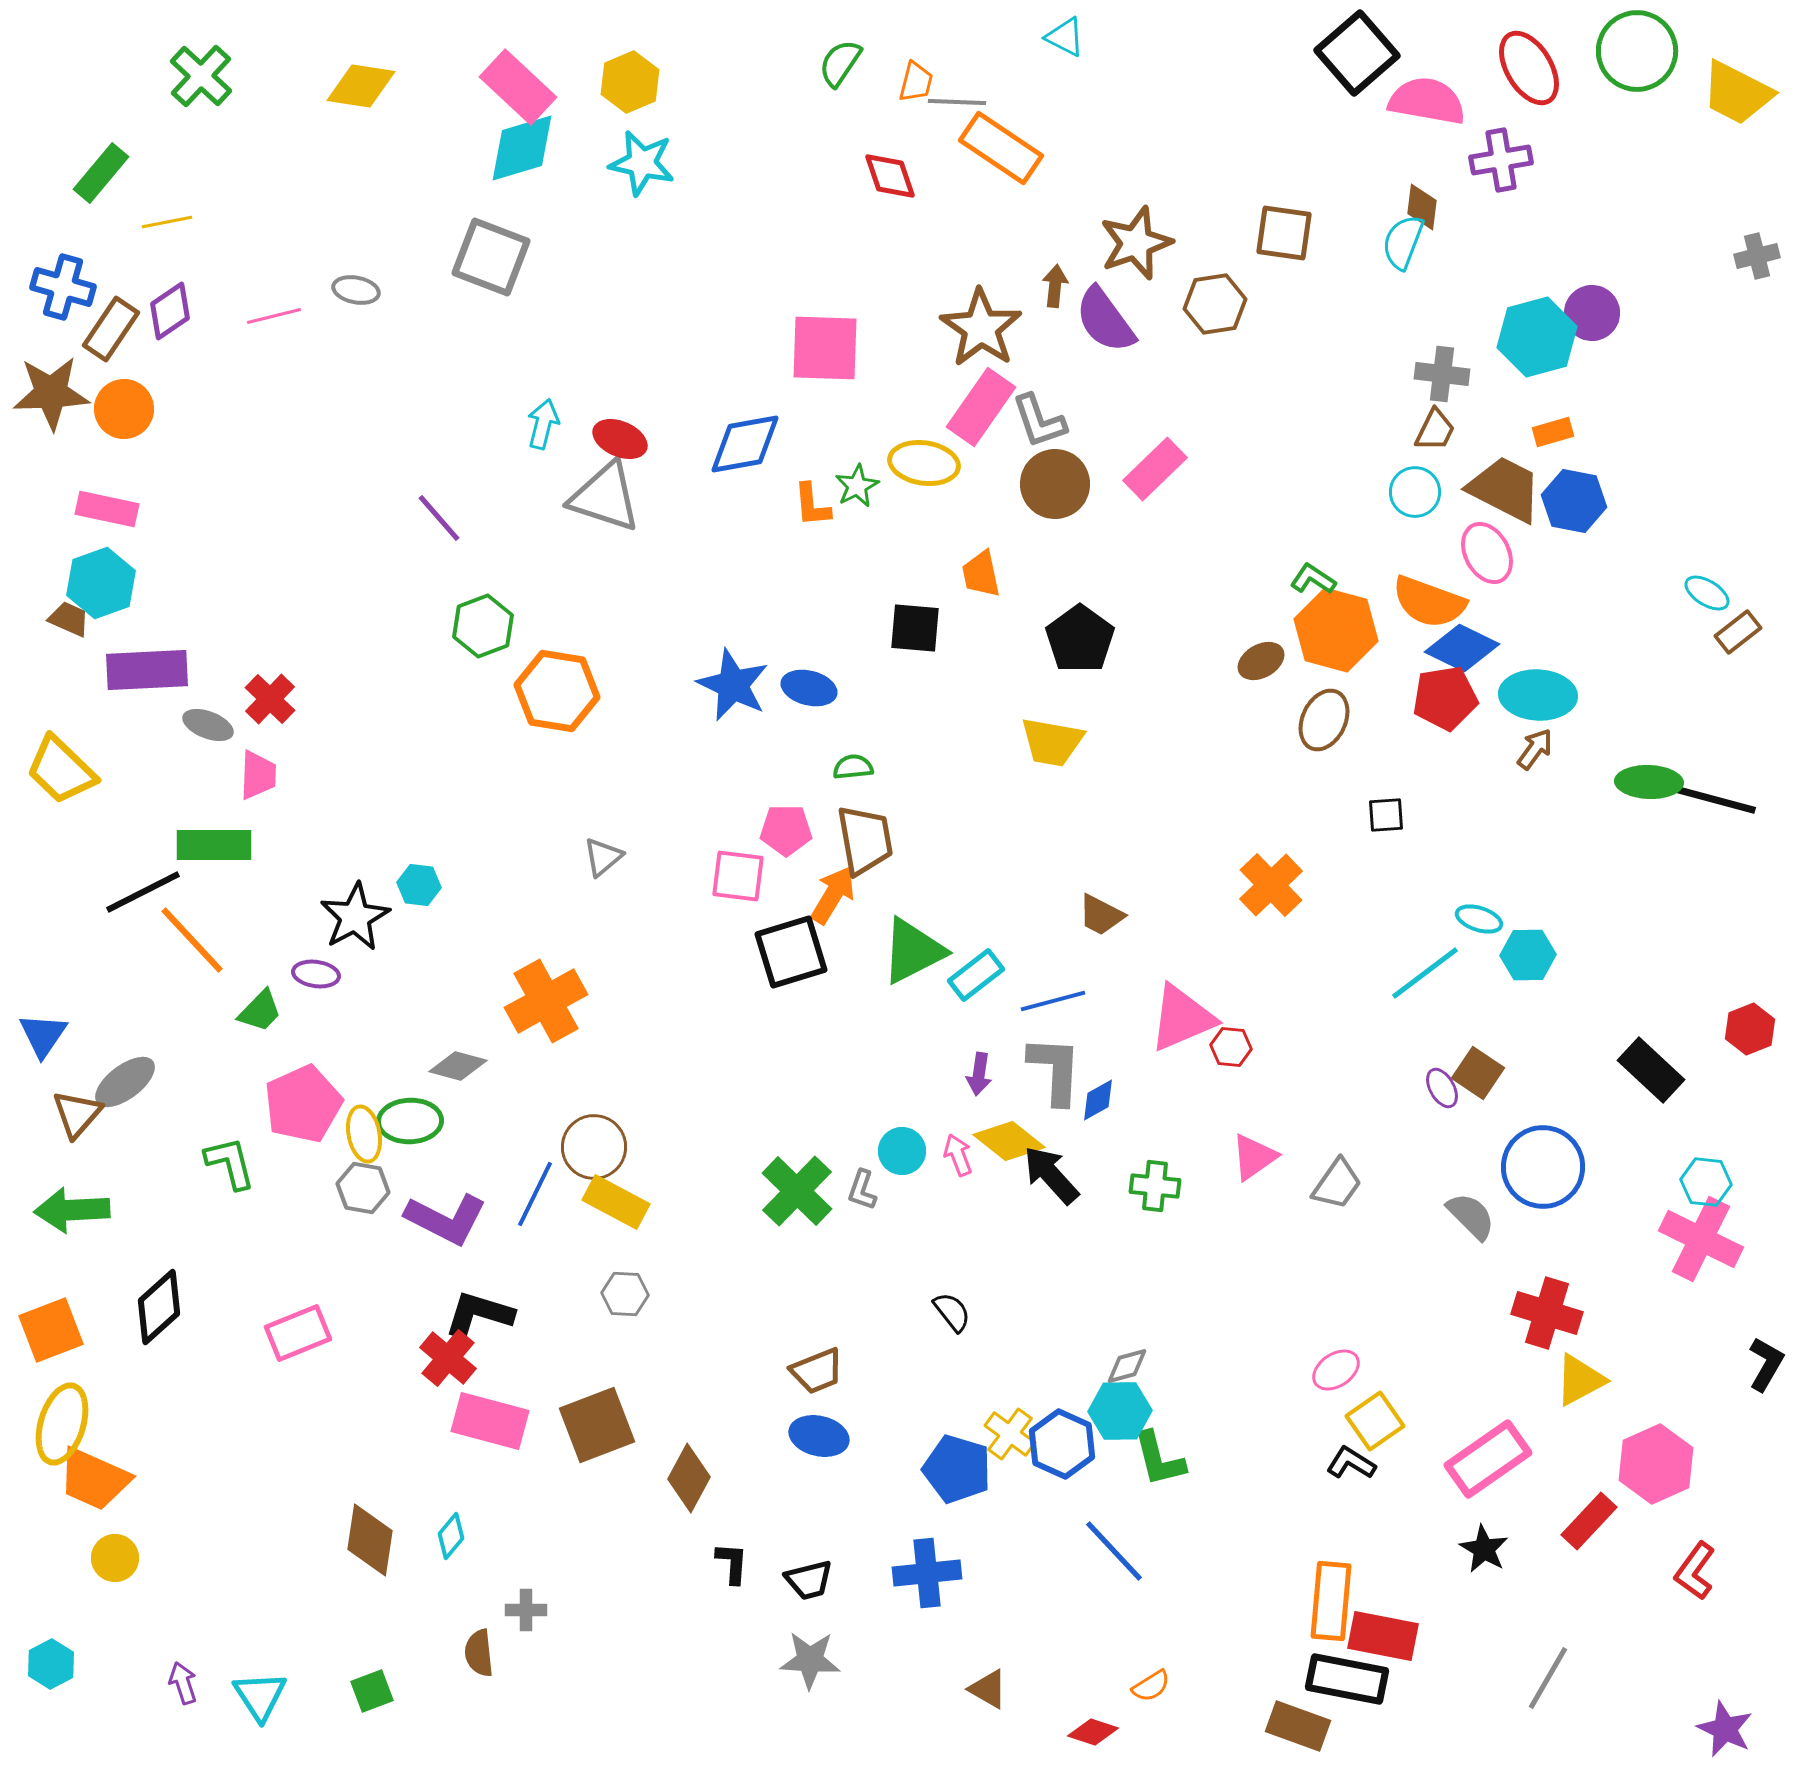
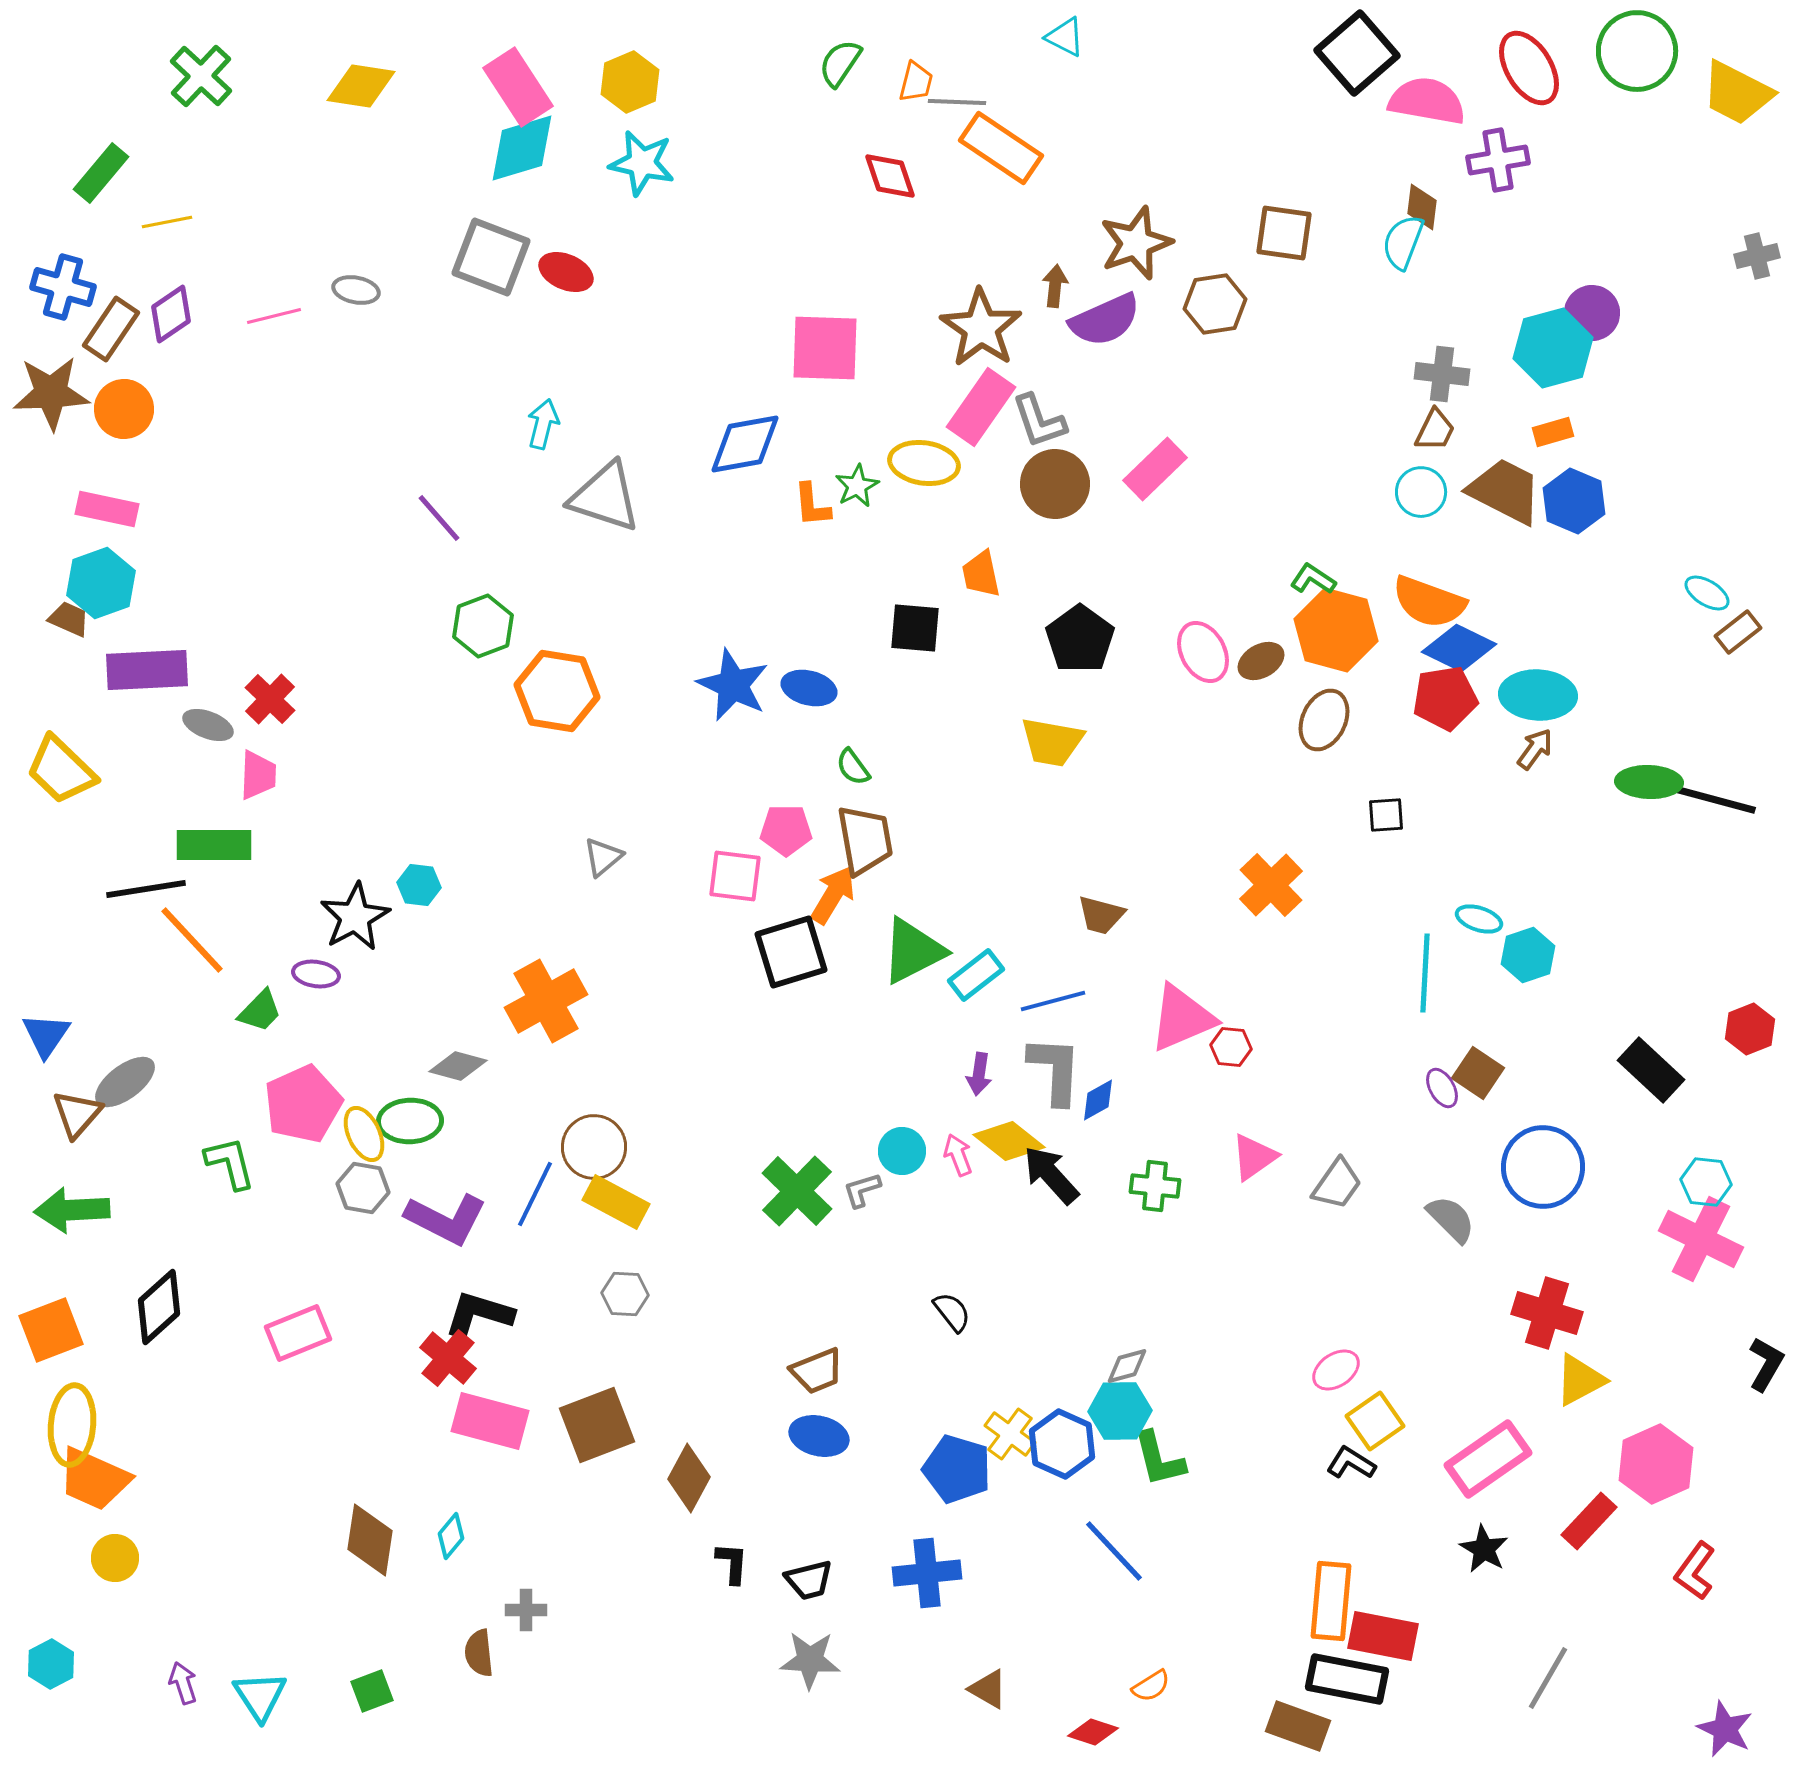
pink rectangle at (518, 87): rotated 14 degrees clockwise
purple cross at (1501, 160): moved 3 px left
purple diamond at (170, 311): moved 1 px right, 3 px down
purple semicircle at (1105, 320): rotated 78 degrees counterclockwise
cyan hexagon at (1537, 337): moved 16 px right, 11 px down
red ellipse at (620, 439): moved 54 px left, 167 px up
brown trapezoid at (1505, 489): moved 2 px down
cyan circle at (1415, 492): moved 6 px right
blue hexagon at (1574, 501): rotated 12 degrees clockwise
pink ellipse at (1487, 553): moved 284 px left, 99 px down
blue diamond at (1462, 648): moved 3 px left
green semicircle at (853, 767): rotated 120 degrees counterclockwise
pink square at (738, 876): moved 3 px left
black line at (143, 892): moved 3 px right, 3 px up; rotated 18 degrees clockwise
brown trapezoid at (1101, 915): rotated 12 degrees counterclockwise
cyan hexagon at (1528, 955): rotated 18 degrees counterclockwise
cyan line at (1425, 973): rotated 50 degrees counterclockwise
blue triangle at (43, 1035): moved 3 px right
yellow ellipse at (364, 1134): rotated 14 degrees counterclockwise
gray L-shape at (862, 1190): rotated 54 degrees clockwise
gray semicircle at (1471, 1216): moved 20 px left, 3 px down
yellow ellipse at (62, 1424): moved 10 px right, 1 px down; rotated 12 degrees counterclockwise
